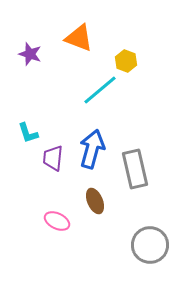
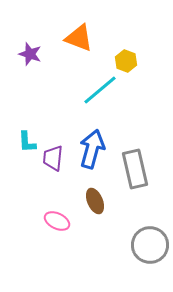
cyan L-shape: moved 1 px left, 9 px down; rotated 15 degrees clockwise
